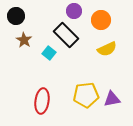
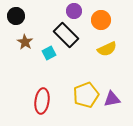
brown star: moved 1 px right, 2 px down
cyan square: rotated 24 degrees clockwise
yellow pentagon: rotated 15 degrees counterclockwise
